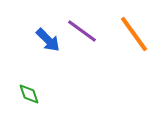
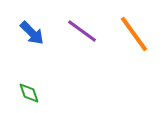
blue arrow: moved 16 px left, 7 px up
green diamond: moved 1 px up
